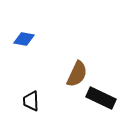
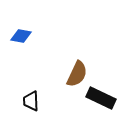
blue diamond: moved 3 px left, 3 px up
